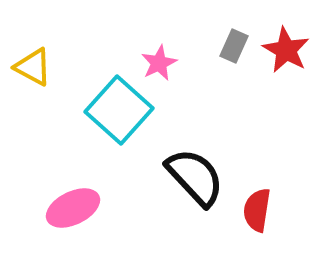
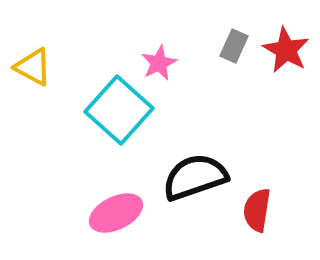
black semicircle: rotated 66 degrees counterclockwise
pink ellipse: moved 43 px right, 5 px down
